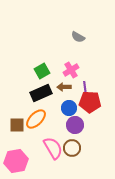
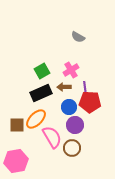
blue circle: moved 1 px up
pink semicircle: moved 1 px left, 11 px up
